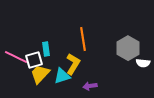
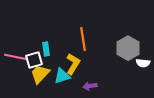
pink line: rotated 15 degrees counterclockwise
